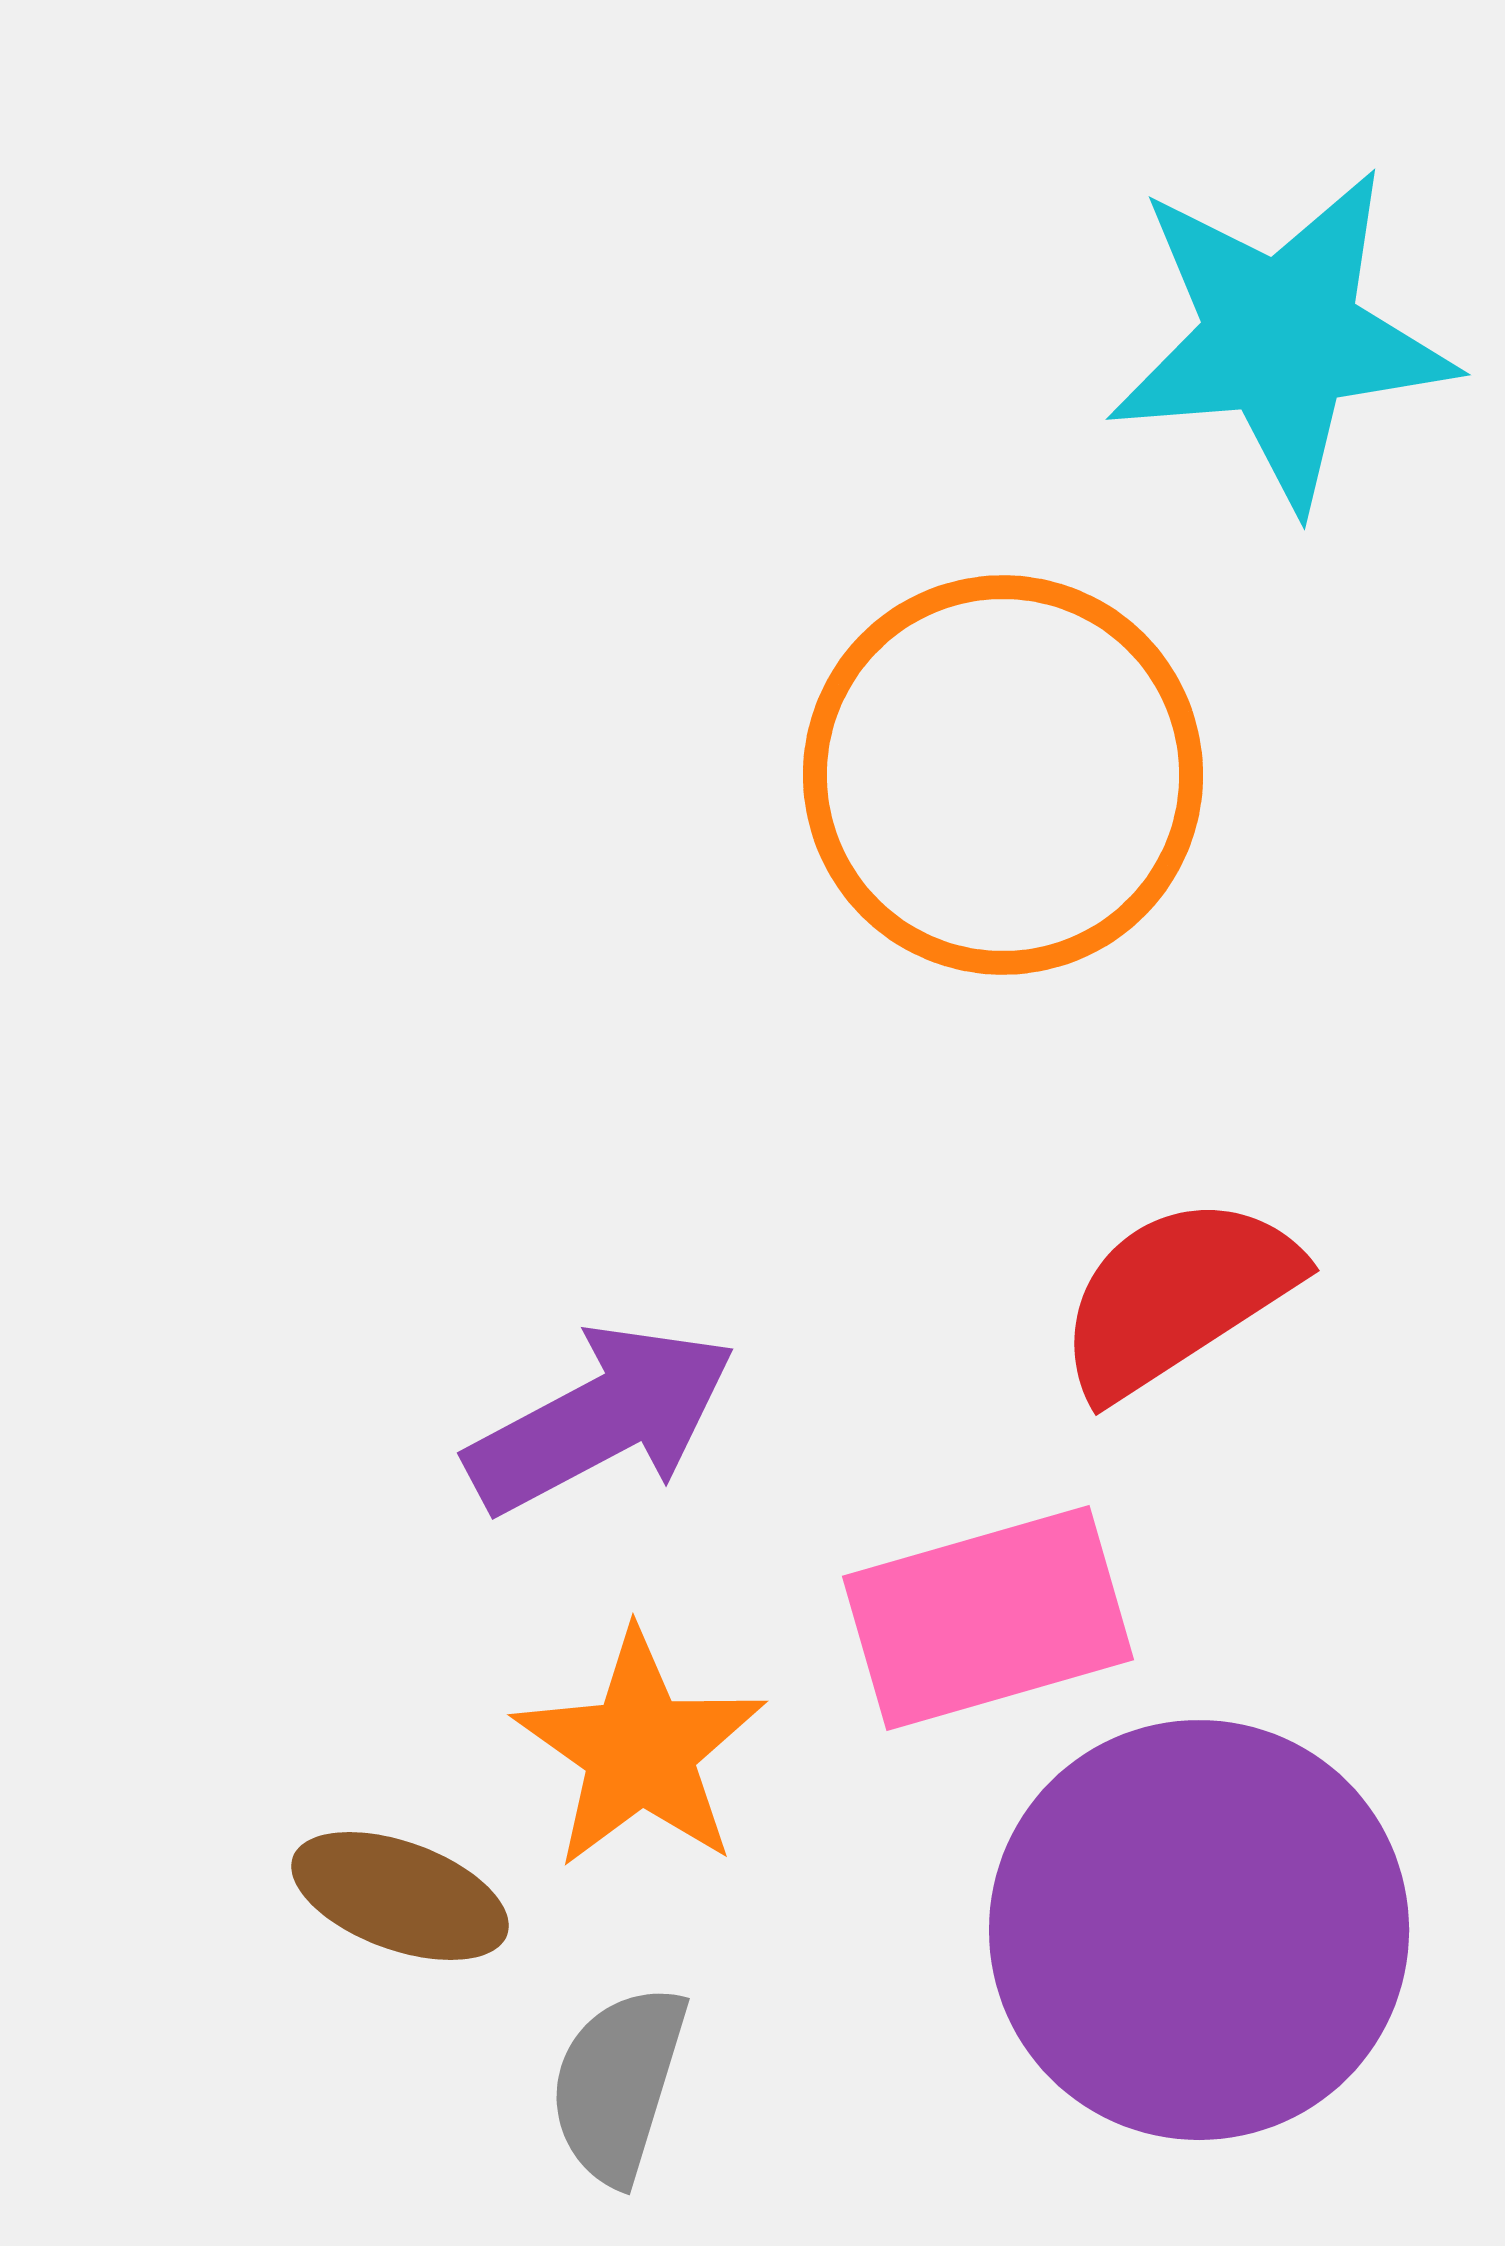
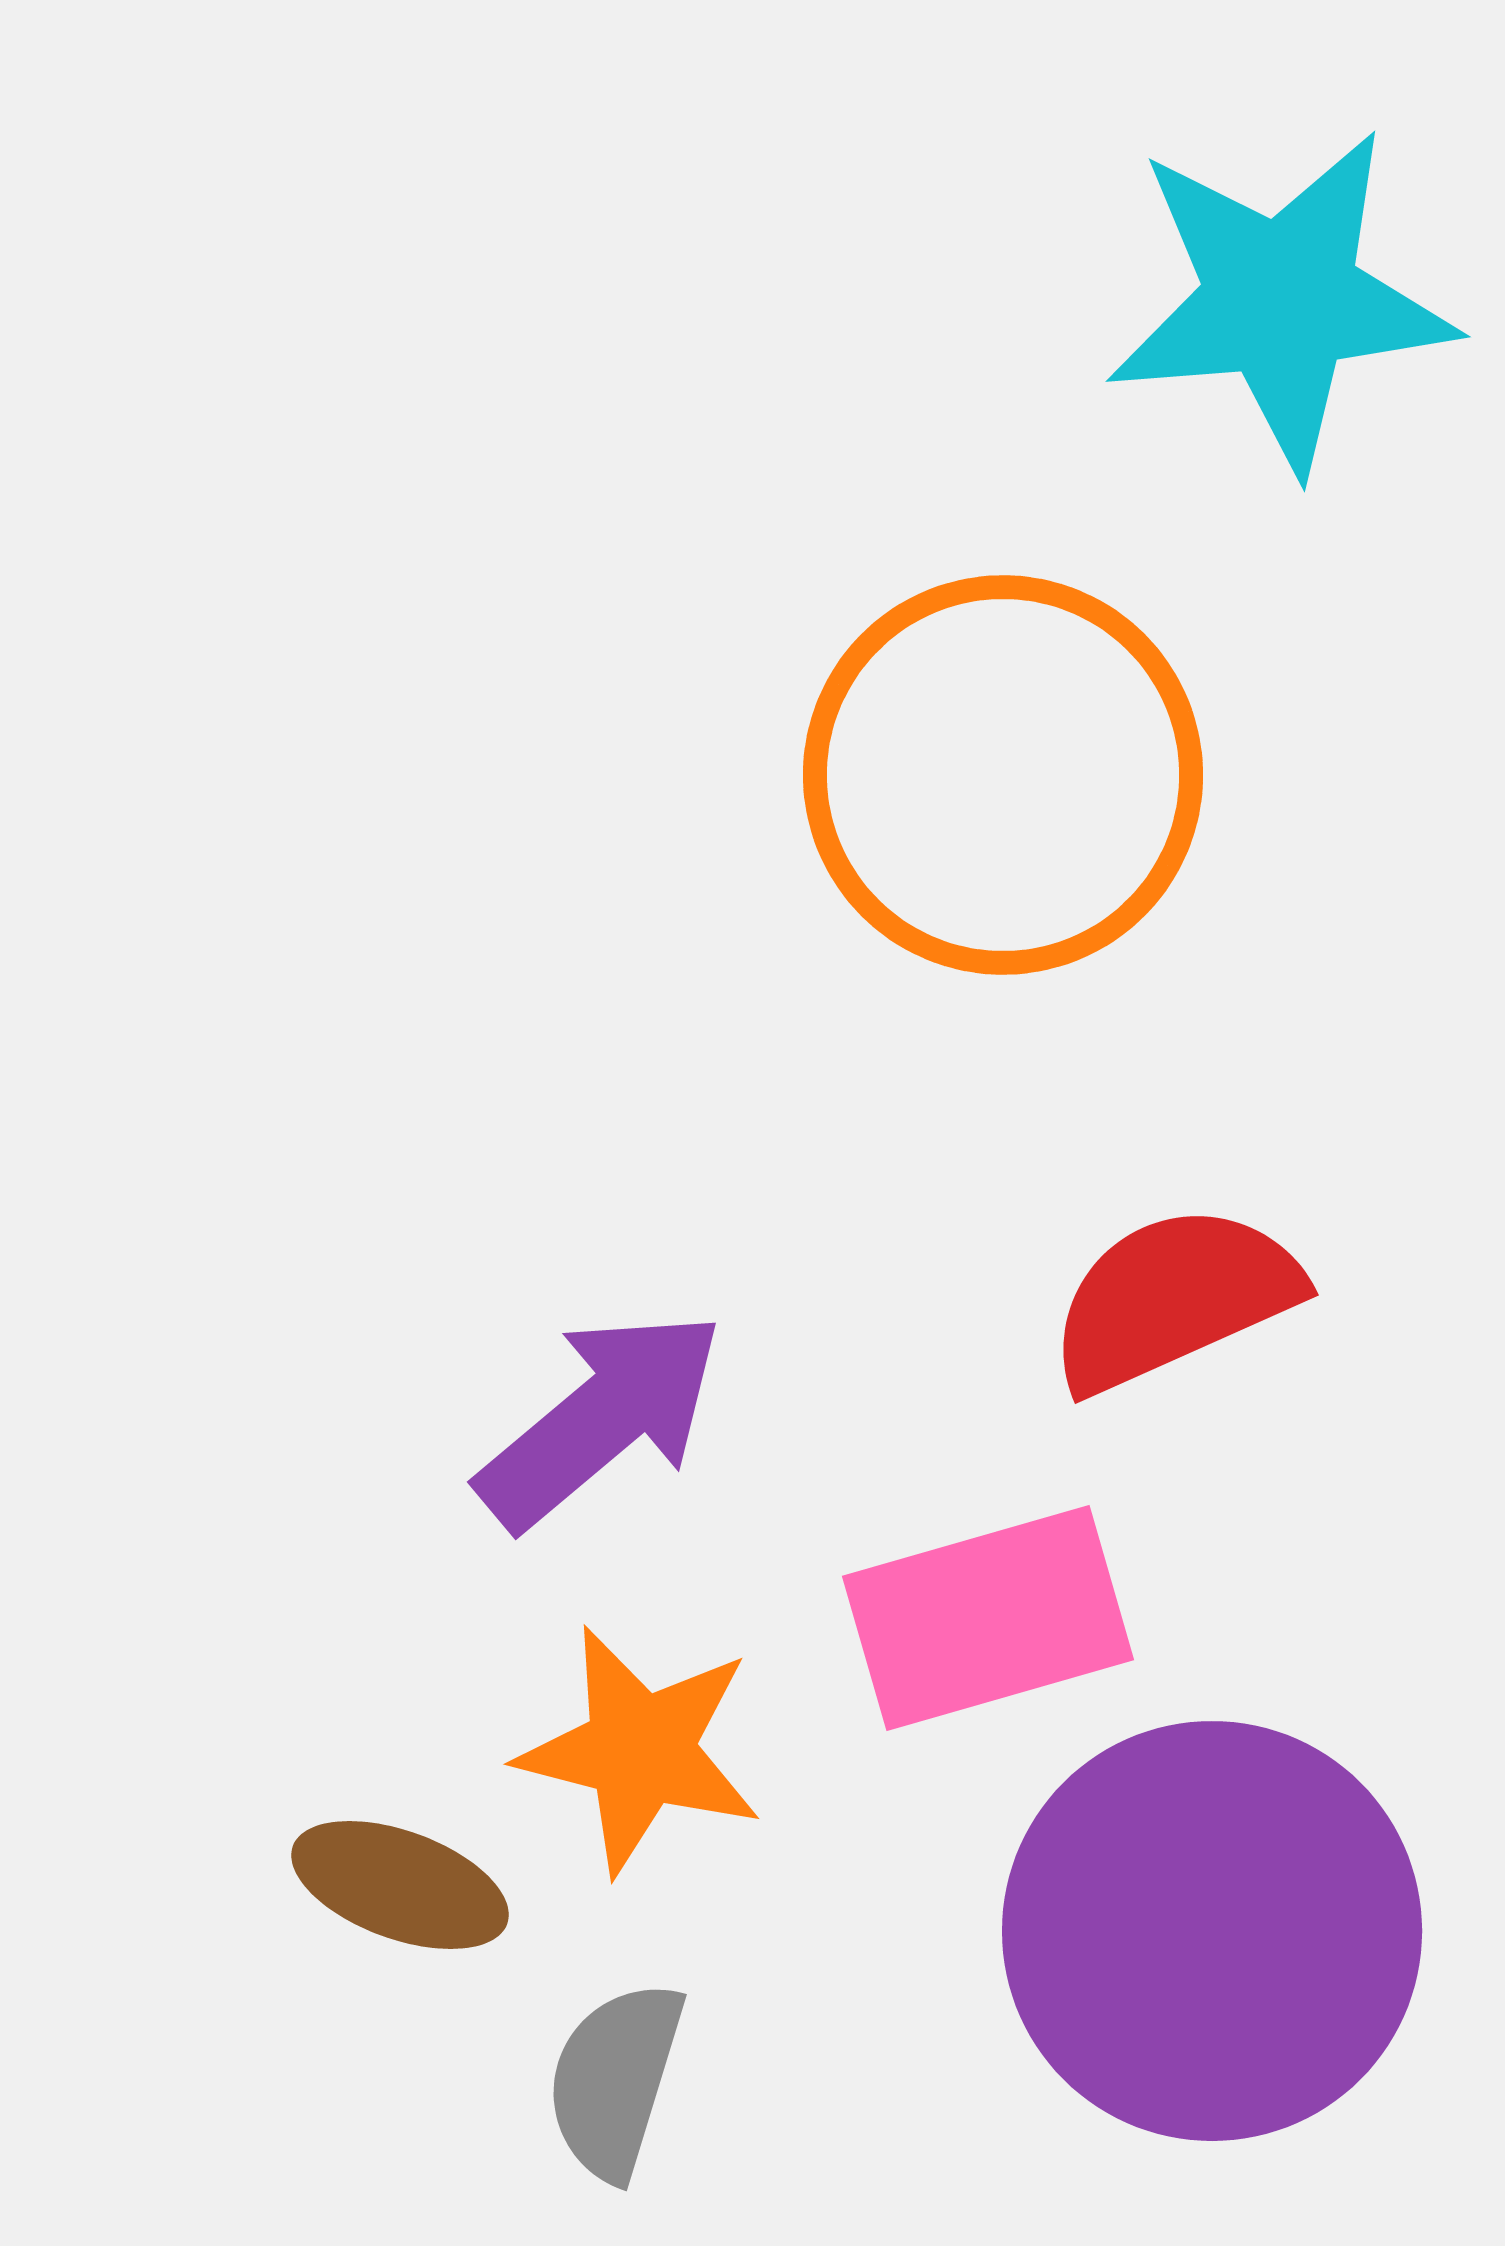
cyan star: moved 38 px up
red semicircle: moved 3 px left, 2 px down; rotated 9 degrees clockwise
purple arrow: rotated 12 degrees counterclockwise
orange star: rotated 21 degrees counterclockwise
brown ellipse: moved 11 px up
purple circle: moved 13 px right, 1 px down
gray semicircle: moved 3 px left, 4 px up
